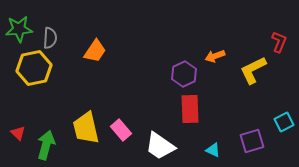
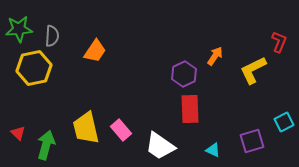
gray semicircle: moved 2 px right, 2 px up
orange arrow: rotated 144 degrees clockwise
